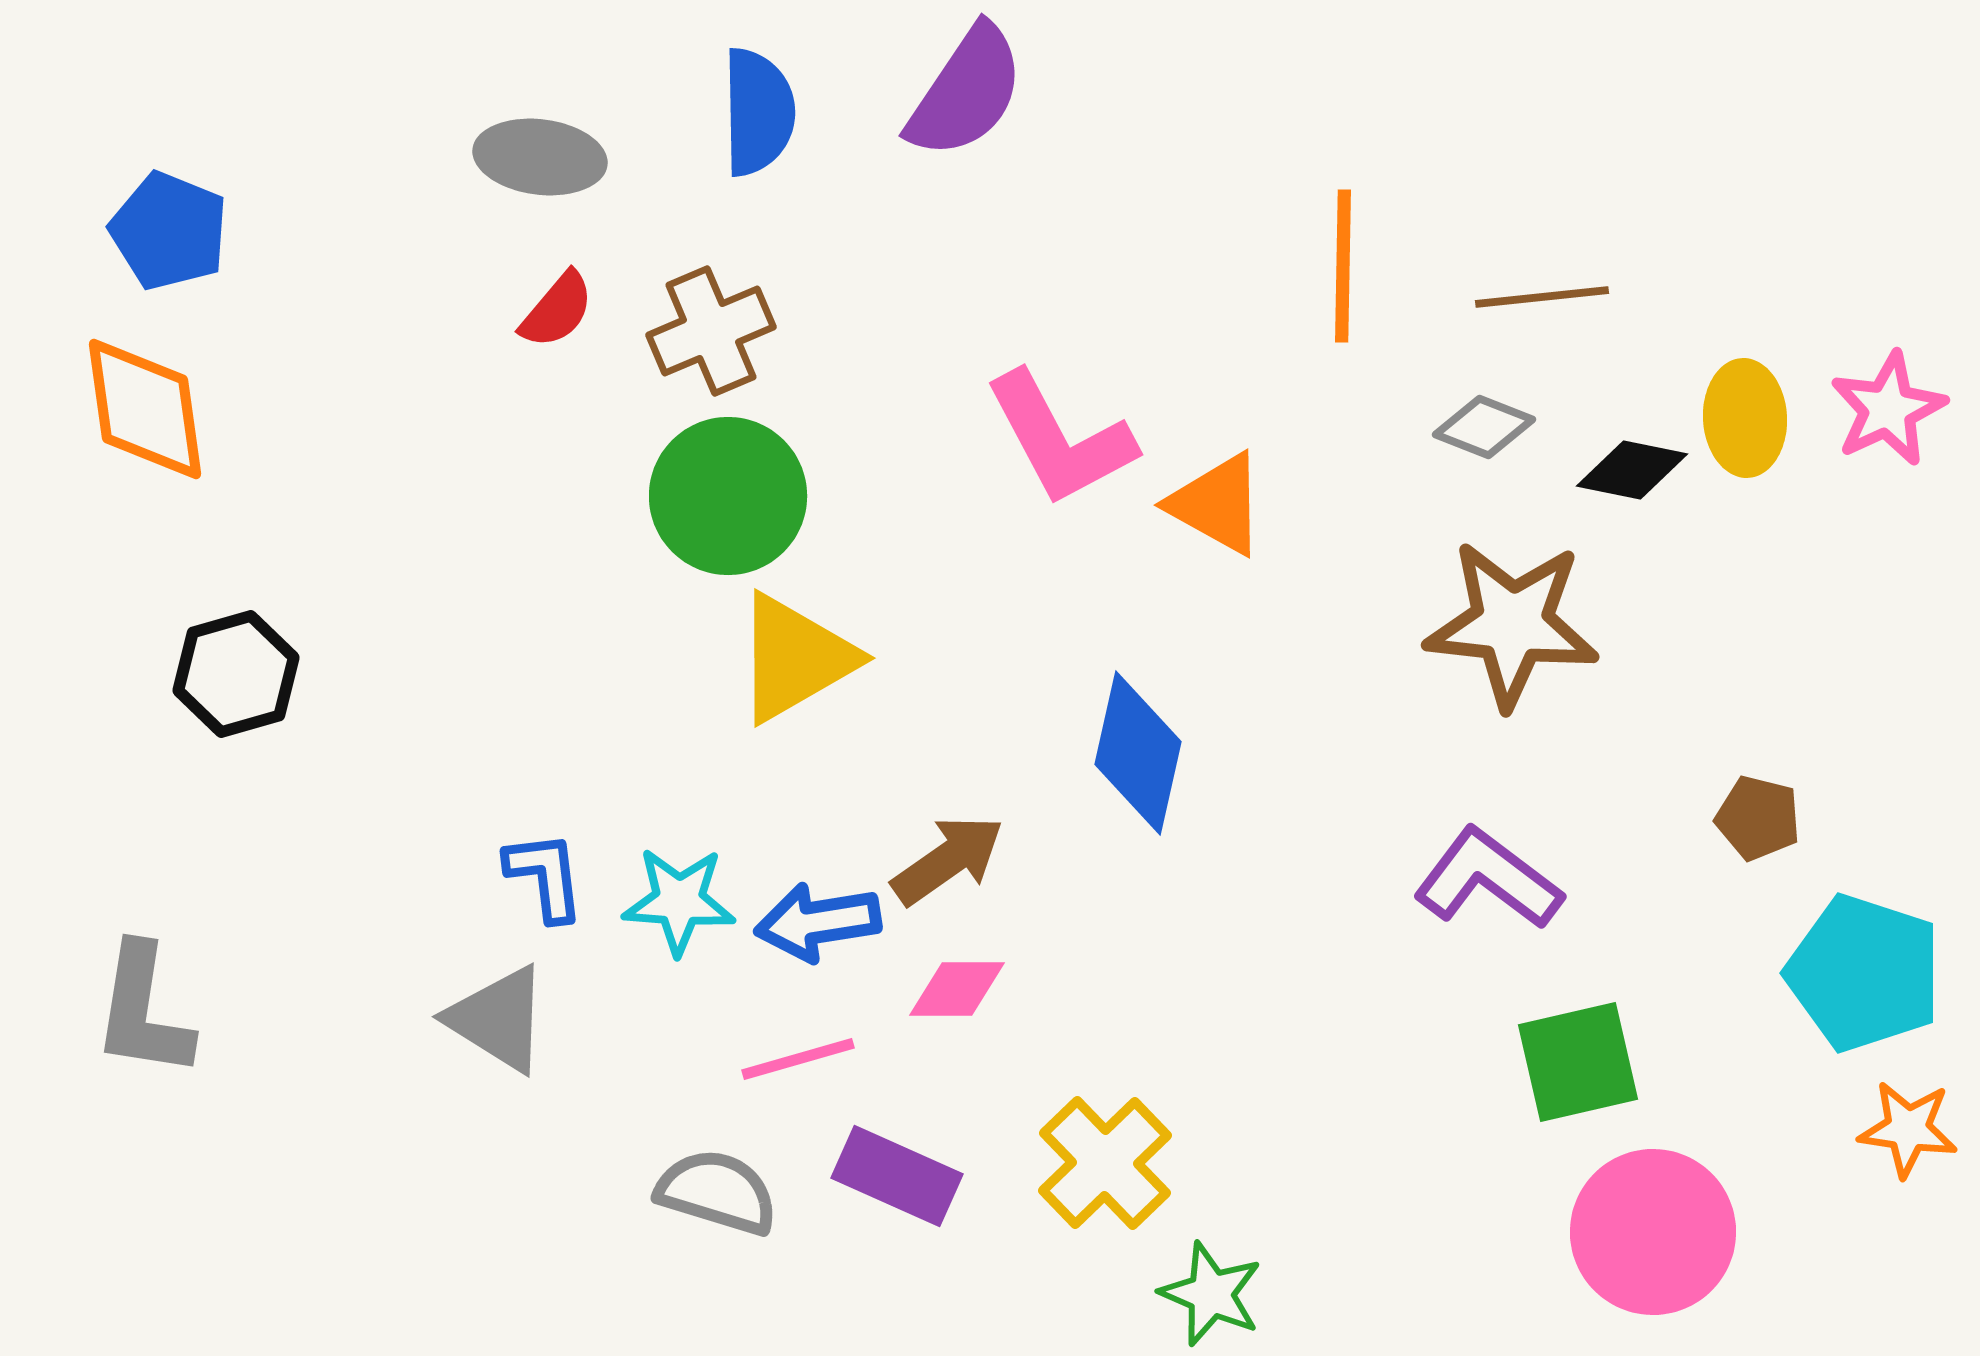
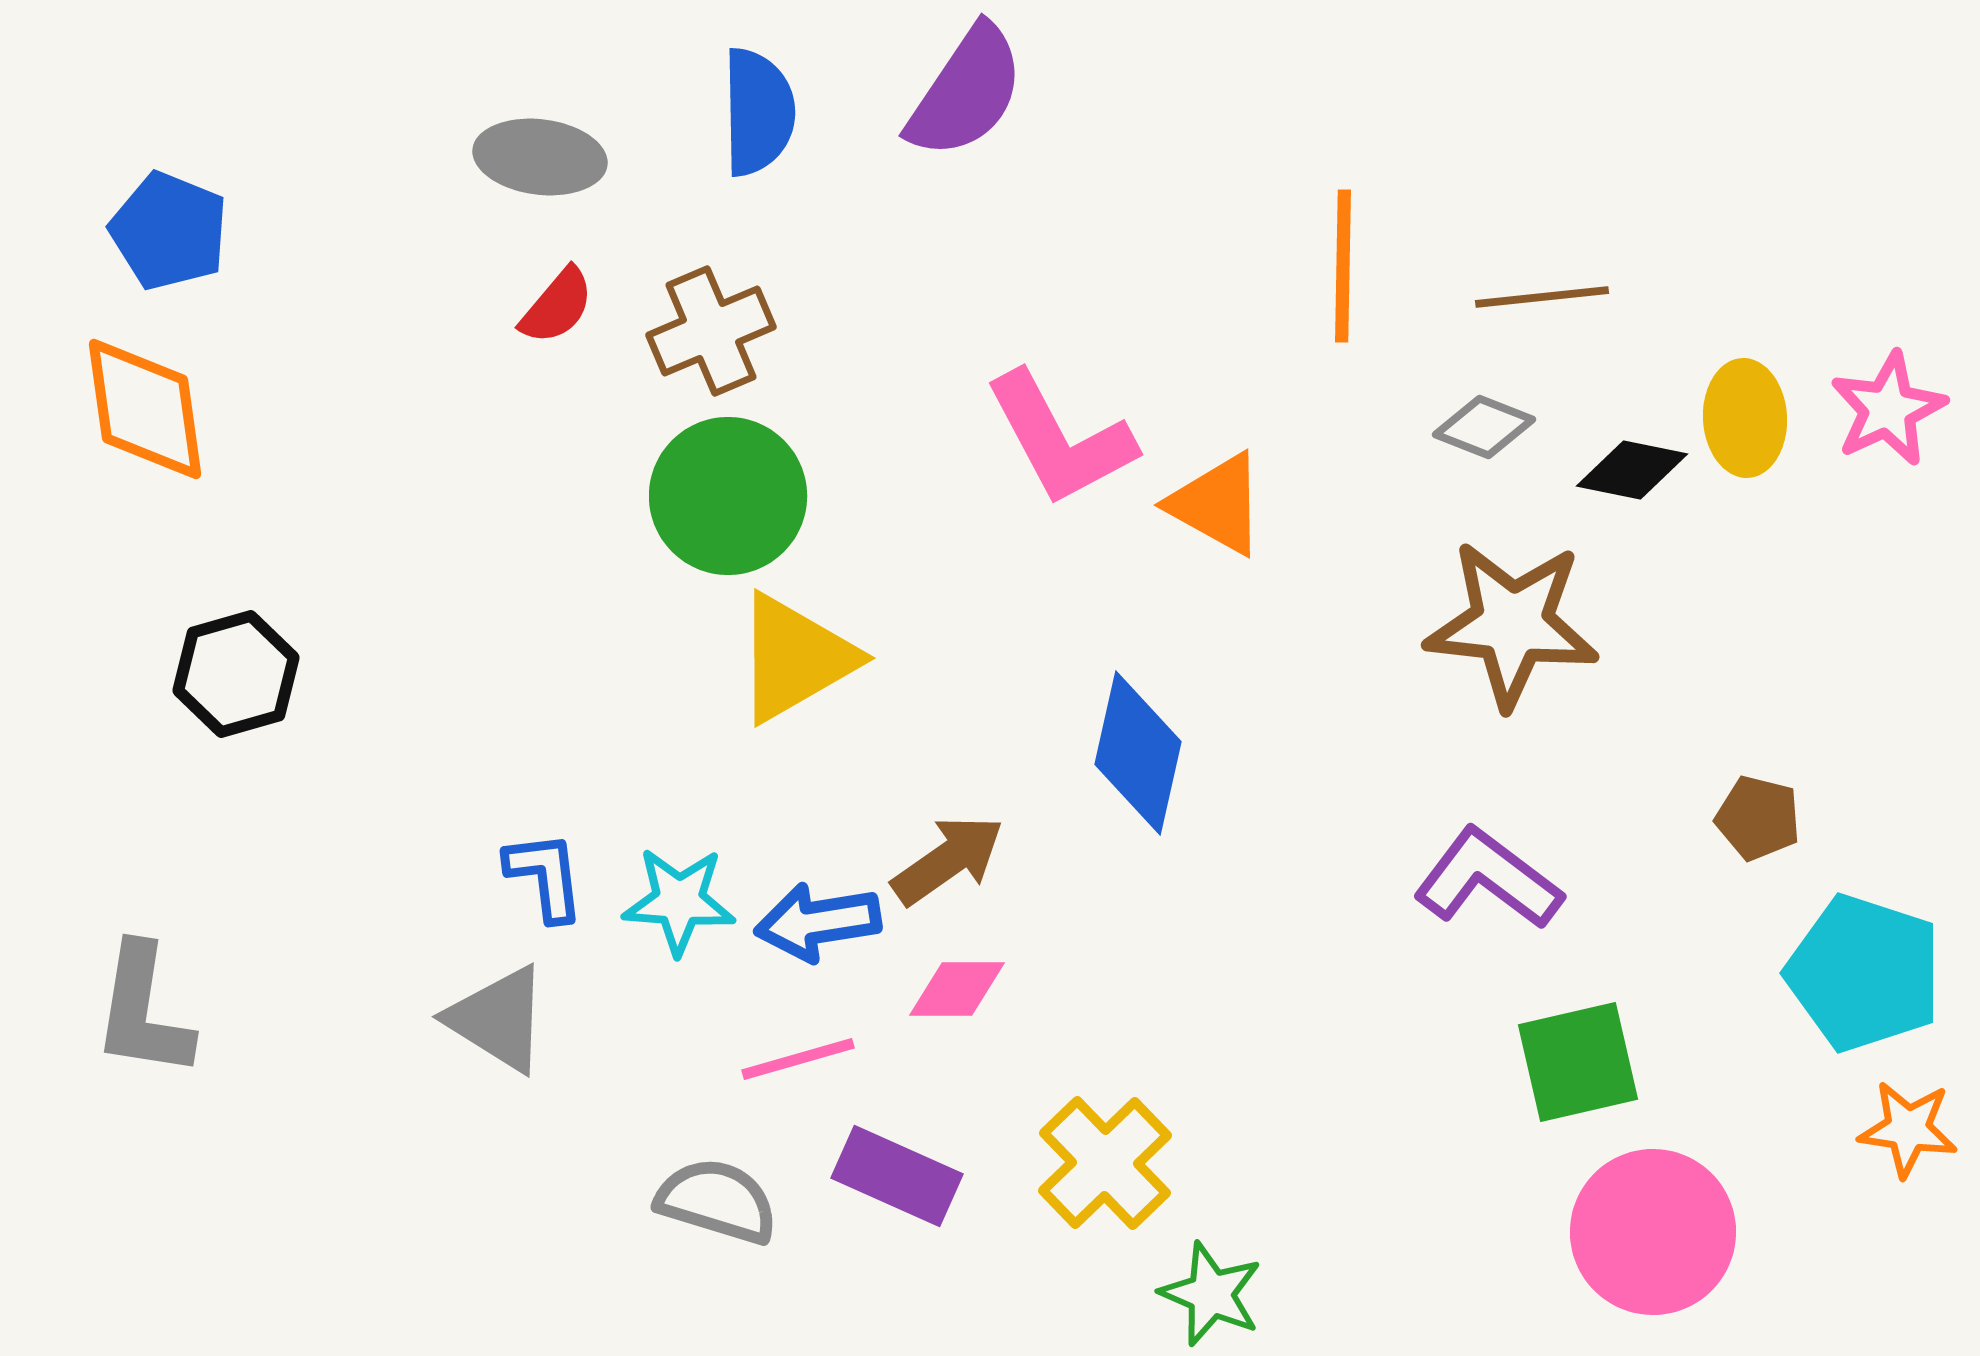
red semicircle: moved 4 px up
gray semicircle: moved 9 px down
